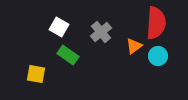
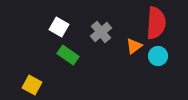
yellow square: moved 4 px left, 11 px down; rotated 18 degrees clockwise
